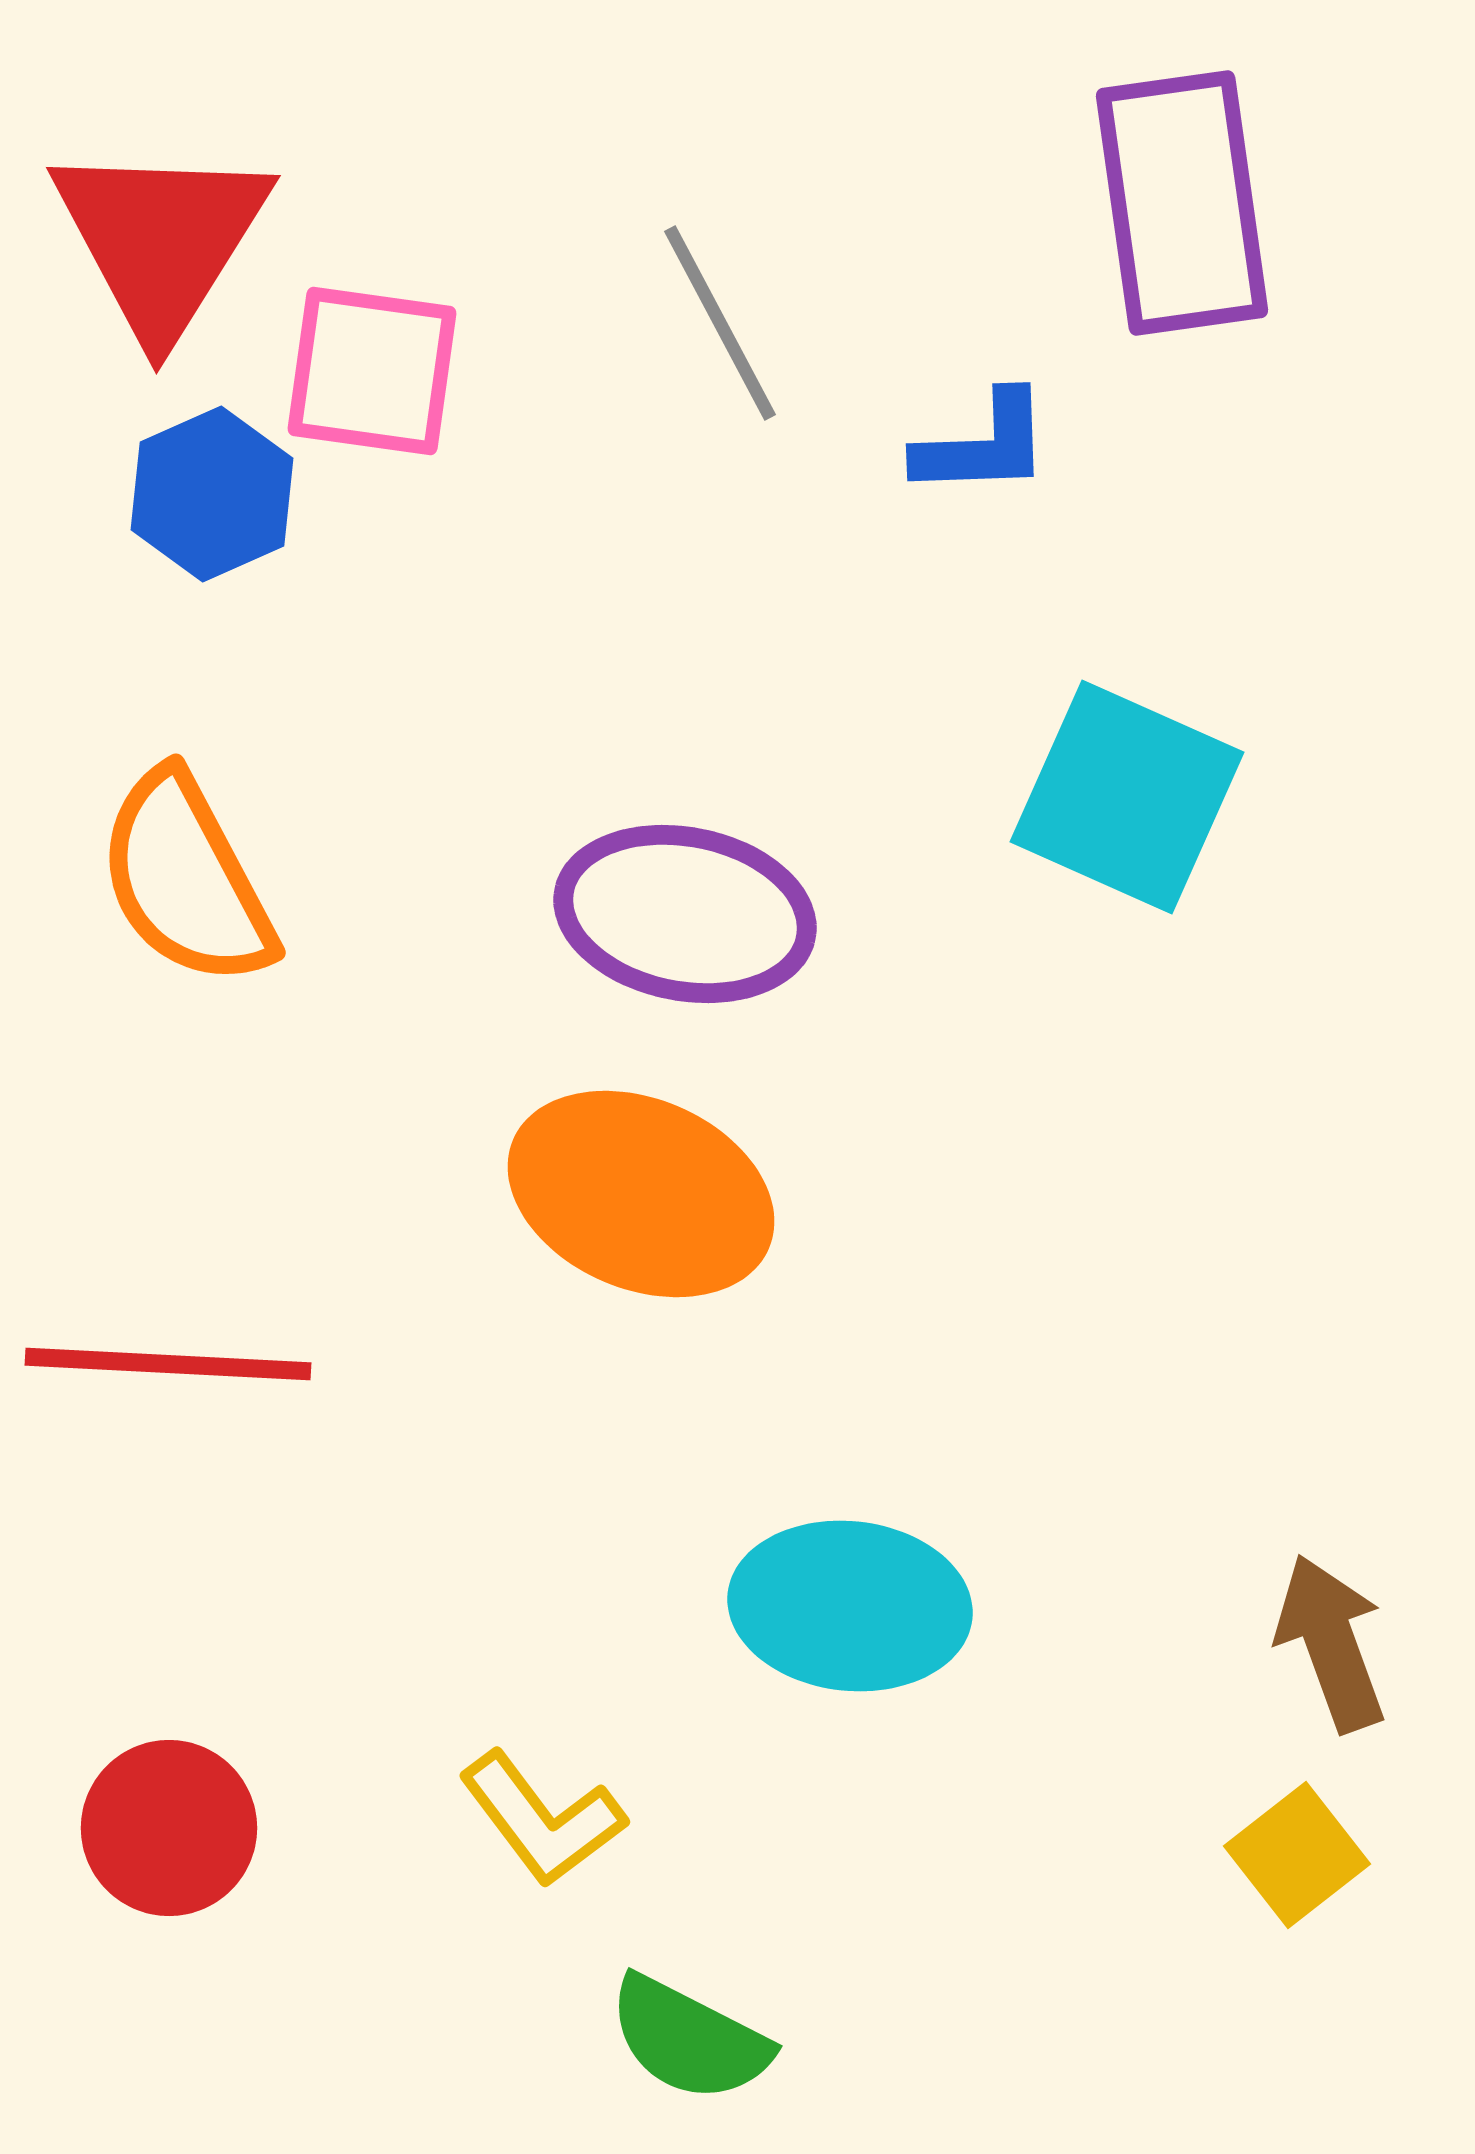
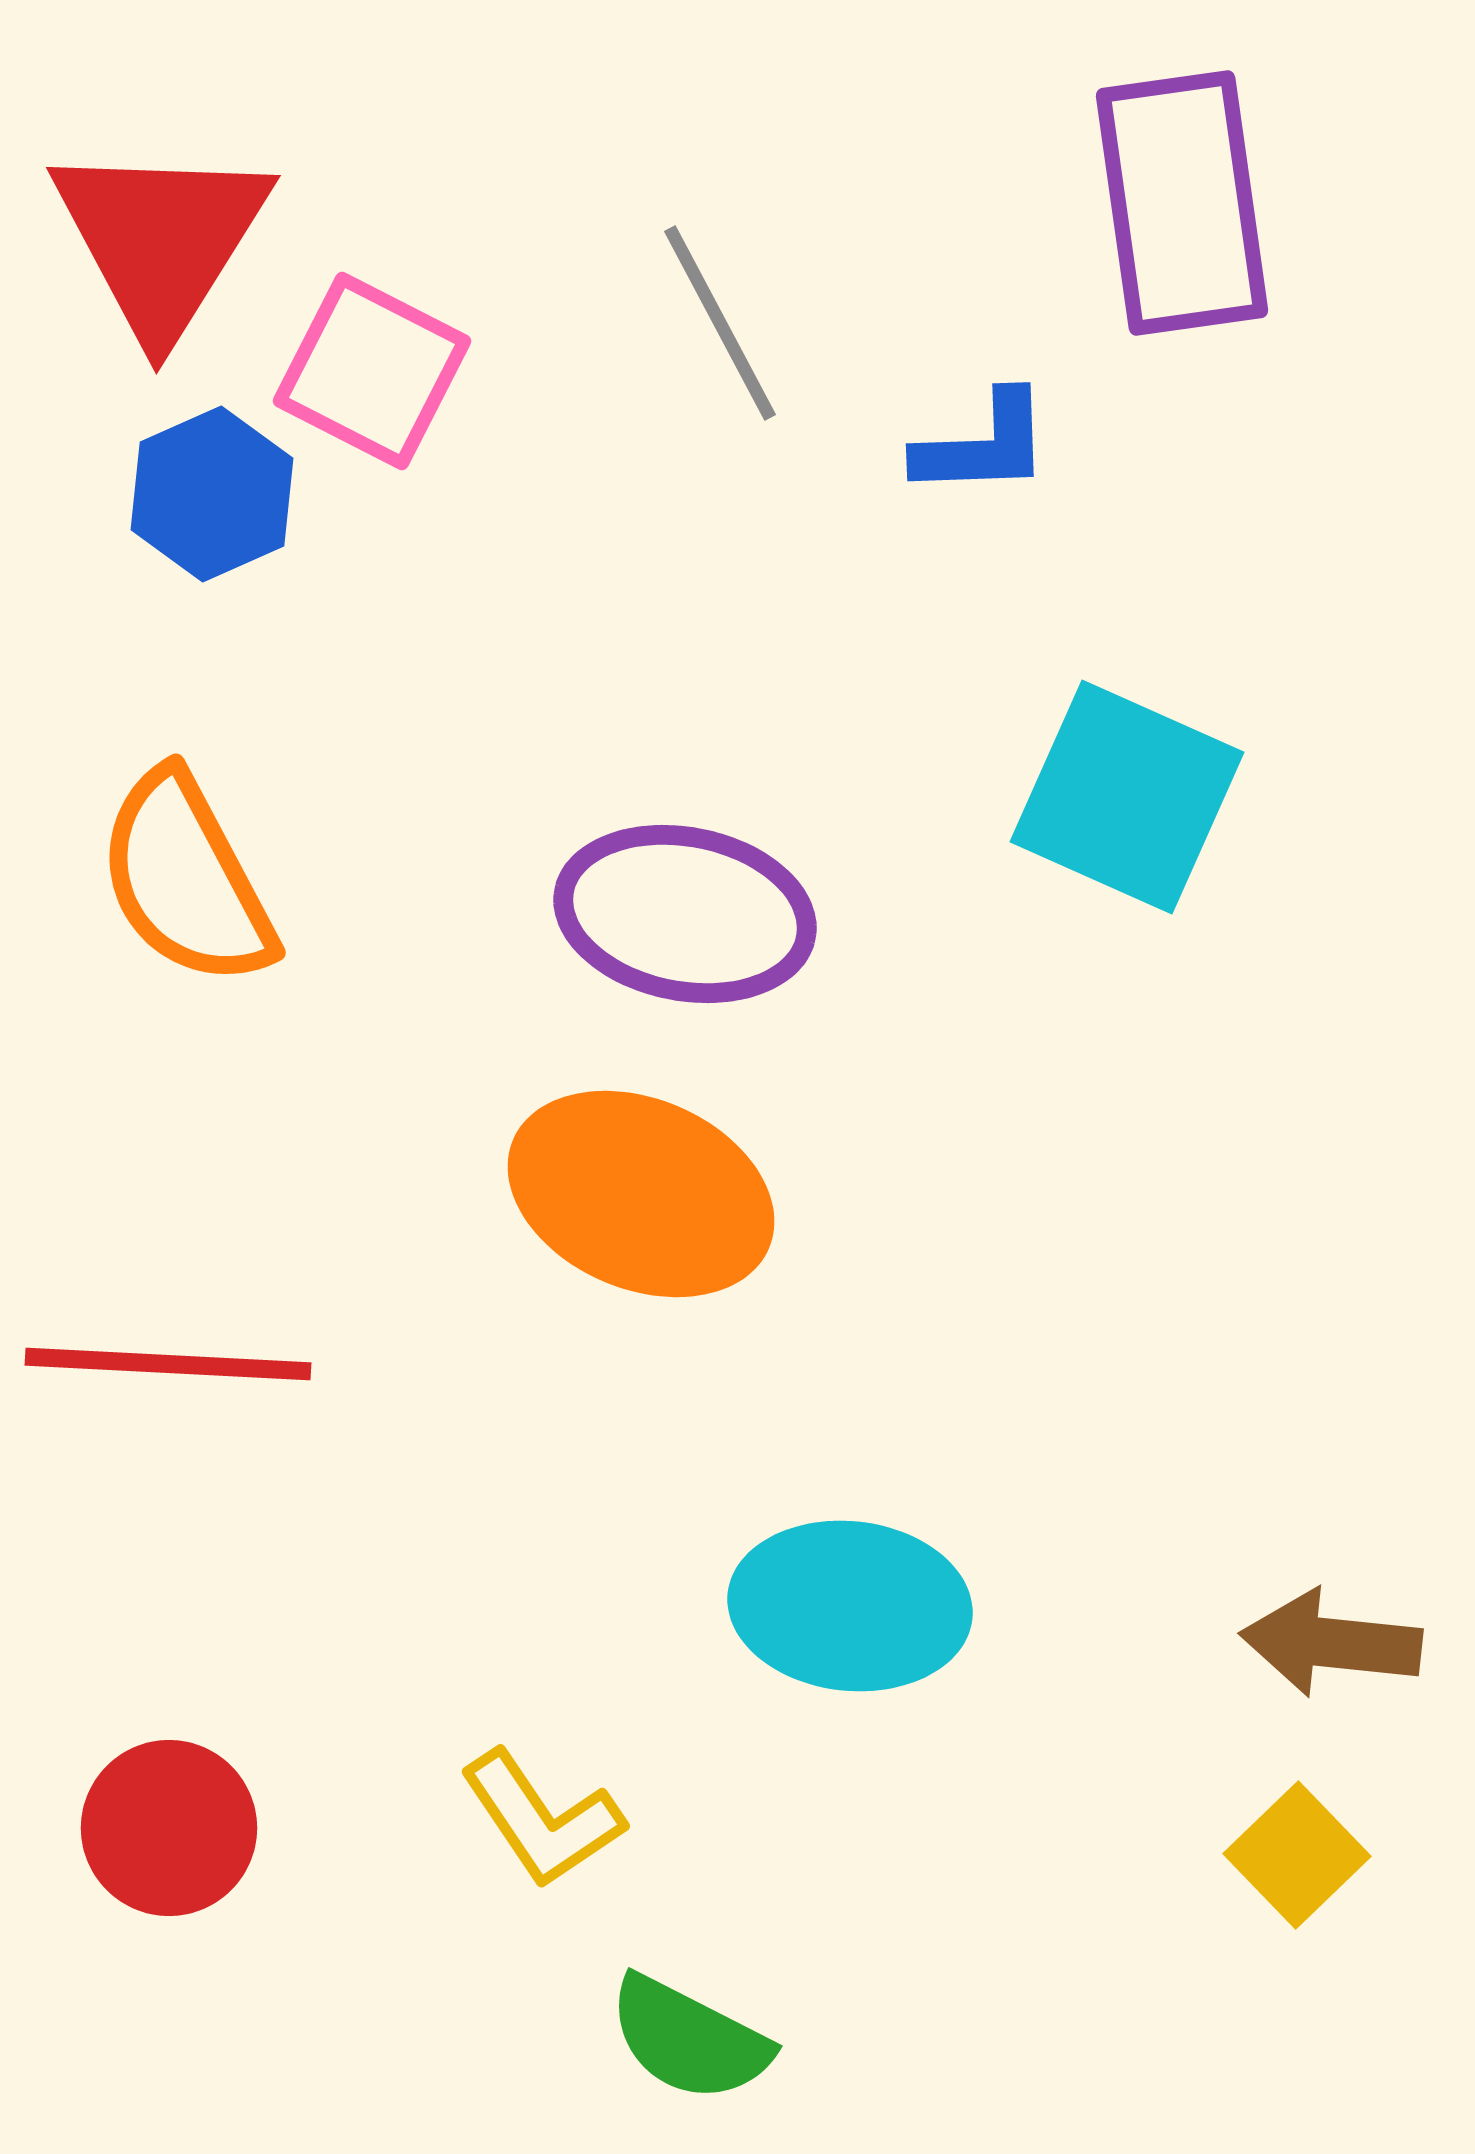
pink square: rotated 19 degrees clockwise
brown arrow: rotated 64 degrees counterclockwise
yellow L-shape: rotated 3 degrees clockwise
yellow square: rotated 6 degrees counterclockwise
